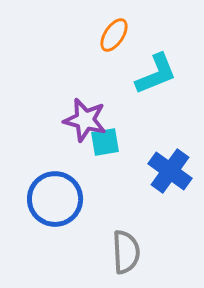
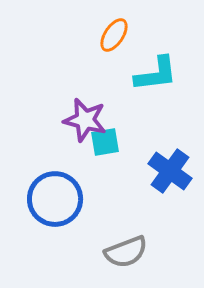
cyan L-shape: rotated 15 degrees clockwise
gray semicircle: rotated 72 degrees clockwise
